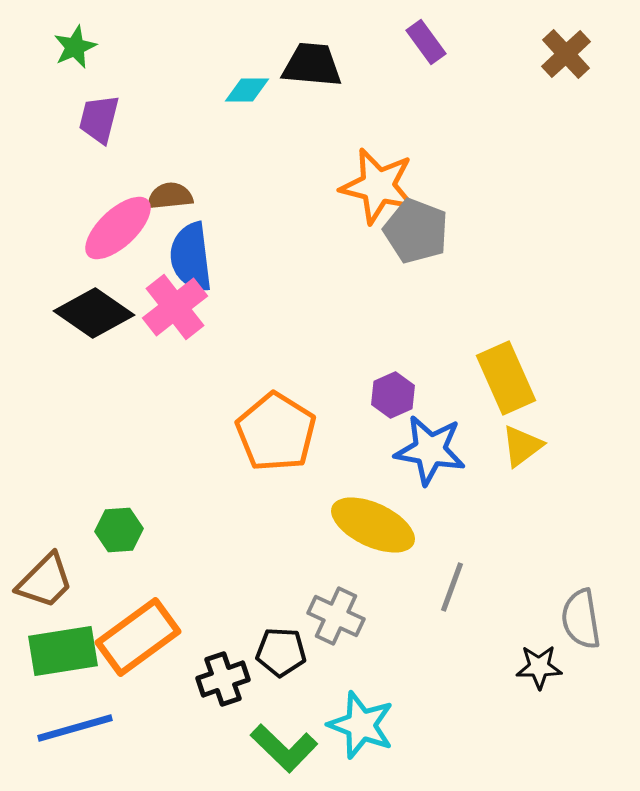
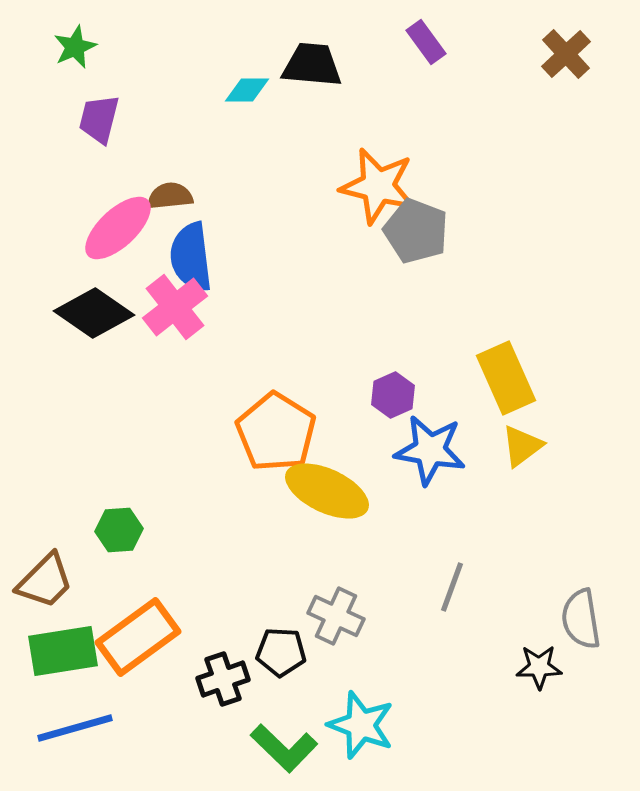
yellow ellipse: moved 46 px left, 34 px up
